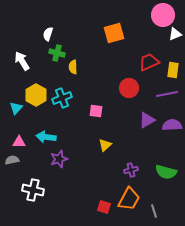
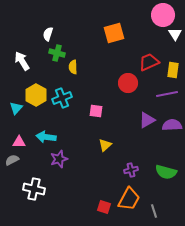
white triangle: rotated 40 degrees counterclockwise
red circle: moved 1 px left, 5 px up
gray semicircle: rotated 16 degrees counterclockwise
white cross: moved 1 px right, 1 px up
